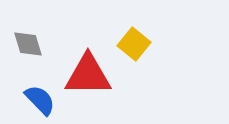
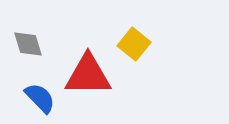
blue semicircle: moved 2 px up
